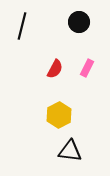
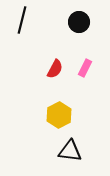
black line: moved 6 px up
pink rectangle: moved 2 px left
